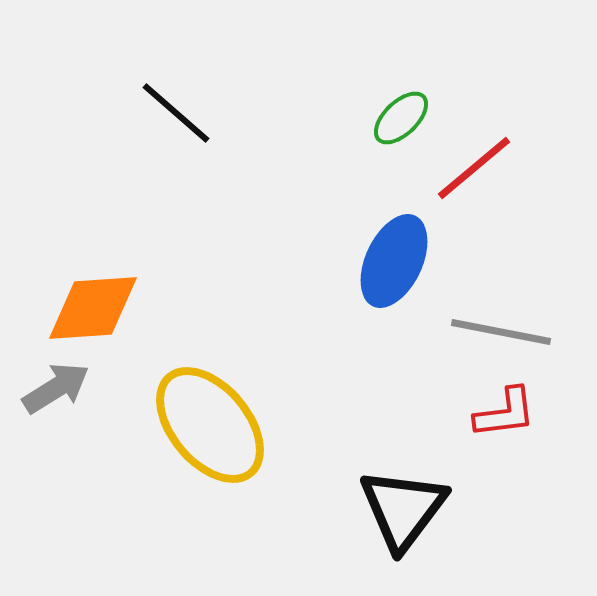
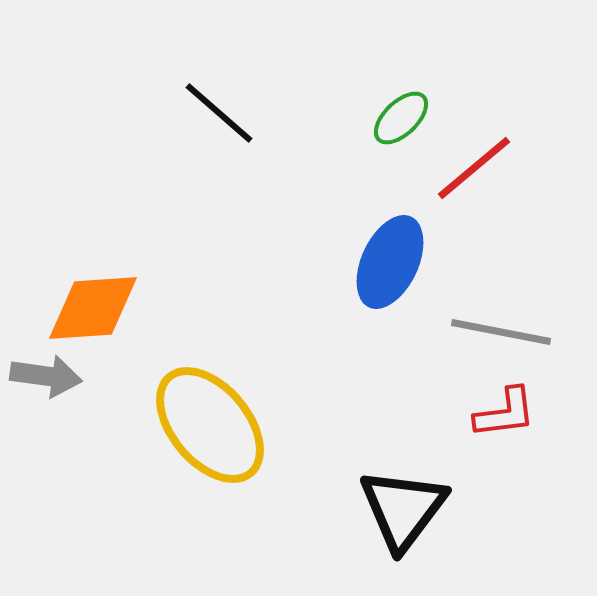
black line: moved 43 px right
blue ellipse: moved 4 px left, 1 px down
gray arrow: moved 10 px left, 12 px up; rotated 40 degrees clockwise
